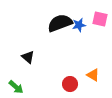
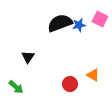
pink square: rotated 14 degrees clockwise
black triangle: rotated 24 degrees clockwise
